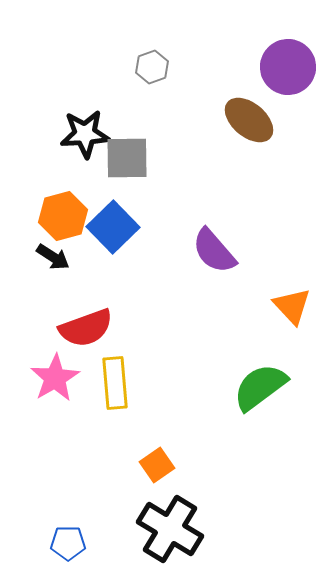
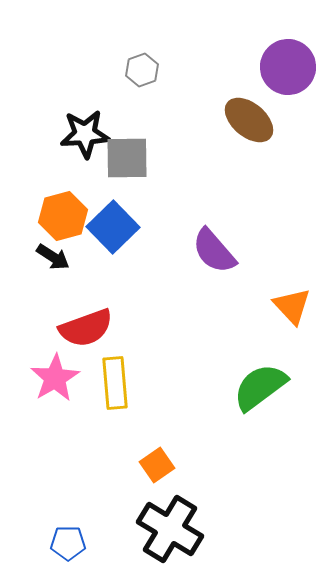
gray hexagon: moved 10 px left, 3 px down
